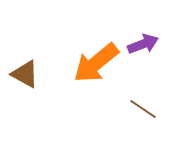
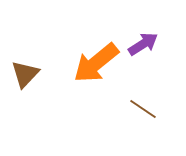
purple arrow: rotated 12 degrees counterclockwise
brown triangle: rotated 44 degrees clockwise
